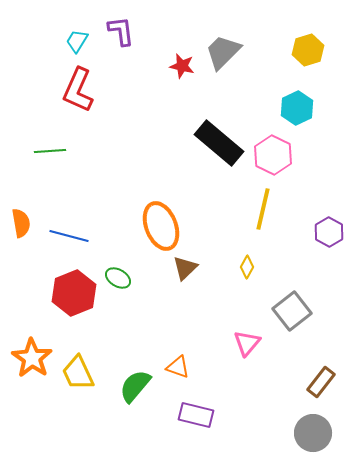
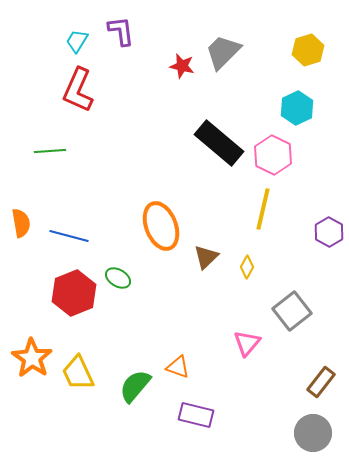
brown triangle: moved 21 px right, 11 px up
